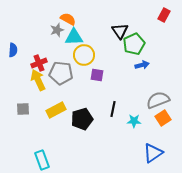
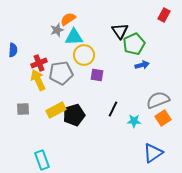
orange semicircle: rotated 63 degrees counterclockwise
gray pentagon: rotated 15 degrees counterclockwise
black line: rotated 14 degrees clockwise
black pentagon: moved 8 px left, 4 px up
